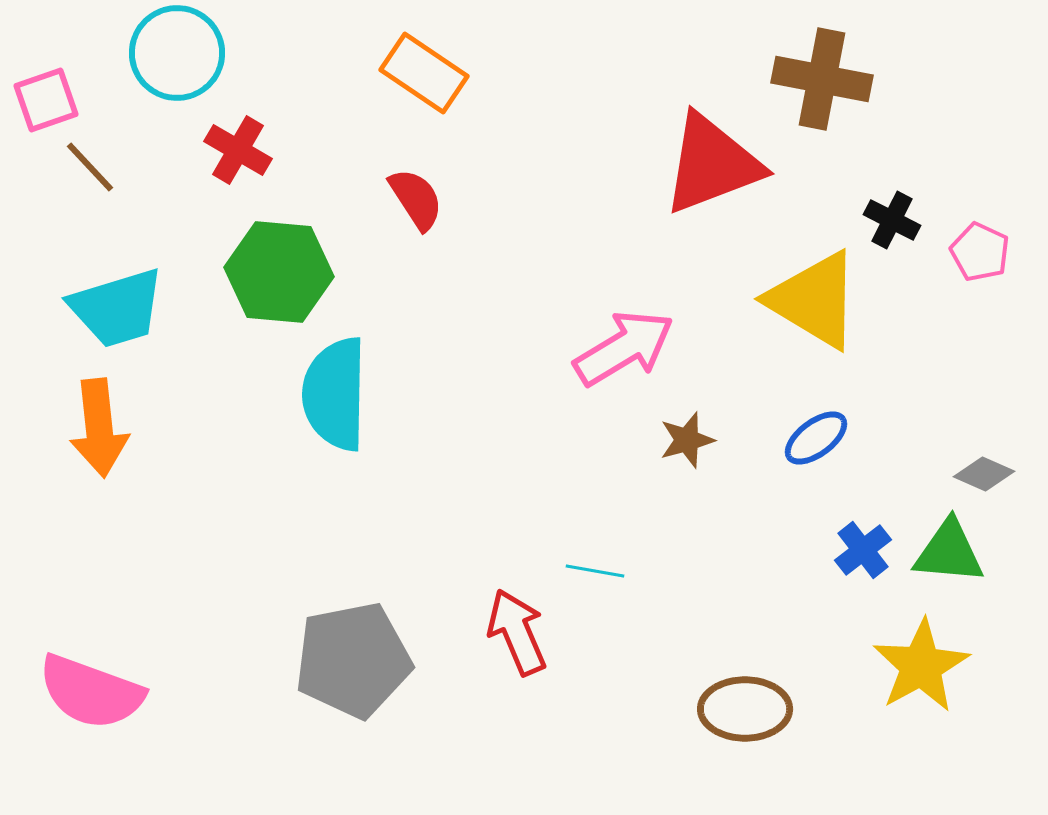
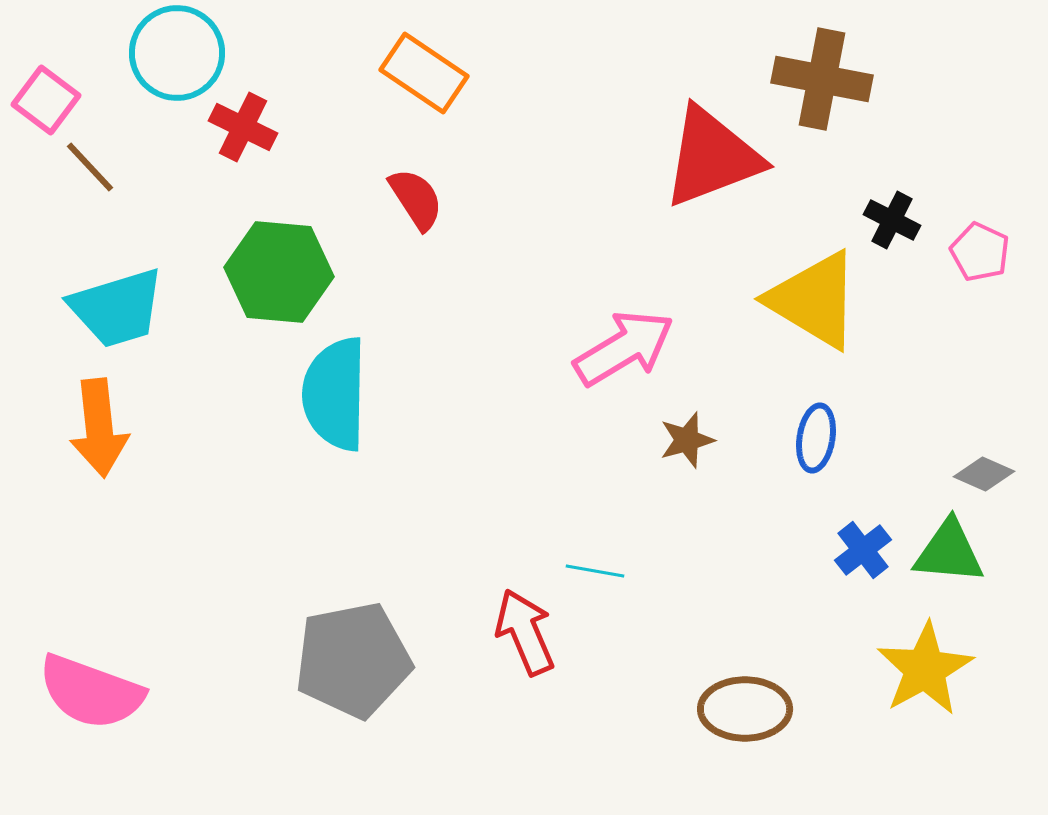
pink square: rotated 34 degrees counterclockwise
red cross: moved 5 px right, 23 px up; rotated 4 degrees counterclockwise
red triangle: moved 7 px up
blue ellipse: rotated 44 degrees counterclockwise
red arrow: moved 8 px right
yellow star: moved 4 px right, 3 px down
